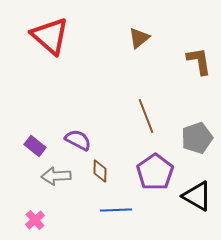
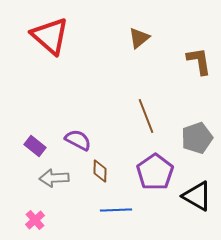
gray arrow: moved 2 px left, 2 px down
